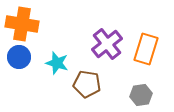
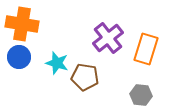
purple cross: moved 1 px right, 6 px up
brown pentagon: moved 2 px left, 7 px up
gray hexagon: rotated 15 degrees clockwise
